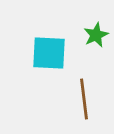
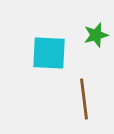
green star: rotated 10 degrees clockwise
